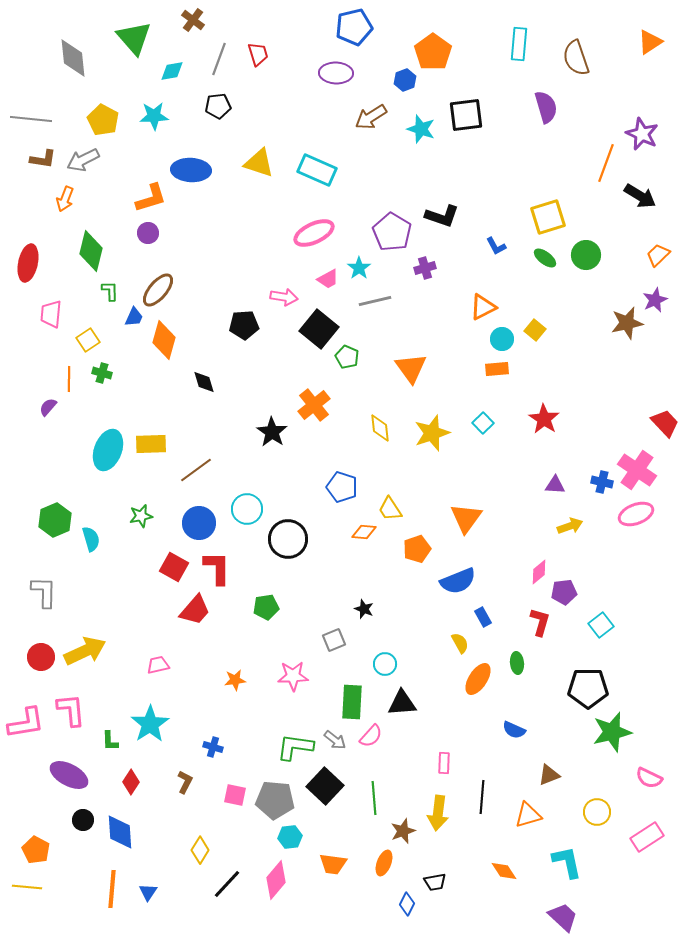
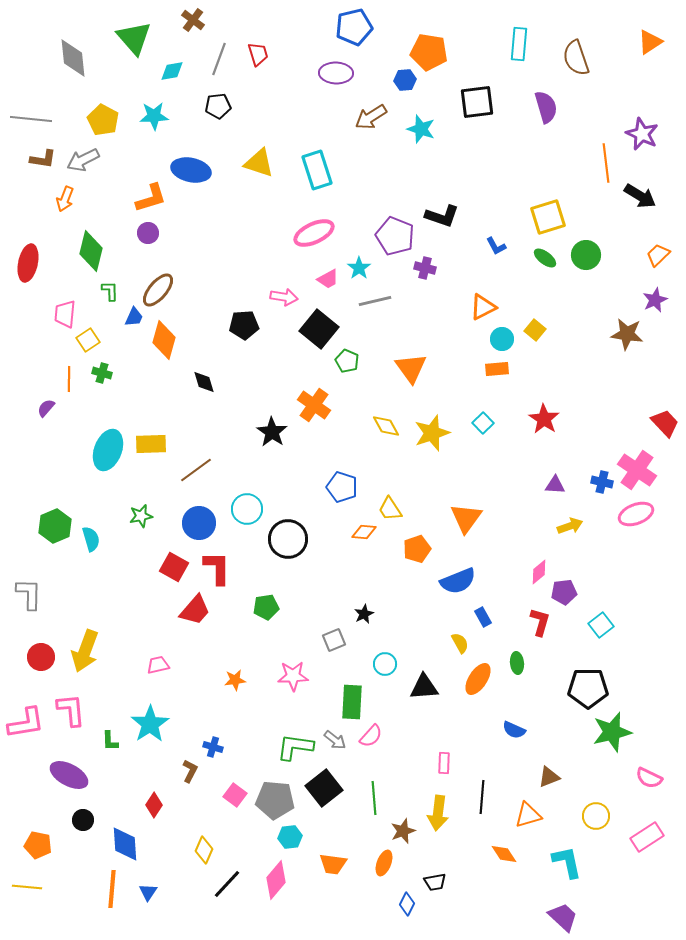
orange pentagon at (433, 52): moved 4 px left; rotated 27 degrees counterclockwise
blue hexagon at (405, 80): rotated 15 degrees clockwise
black square at (466, 115): moved 11 px right, 13 px up
orange line at (606, 163): rotated 27 degrees counterclockwise
blue ellipse at (191, 170): rotated 9 degrees clockwise
cyan rectangle at (317, 170): rotated 48 degrees clockwise
purple pentagon at (392, 232): moved 3 px right, 4 px down; rotated 9 degrees counterclockwise
purple cross at (425, 268): rotated 30 degrees clockwise
pink trapezoid at (51, 314): moved 14 px right
brown star at (627, 323): moved 11 px down; rotated 20 degrees clockwise
green pentagon at (347, 357): moved 4 px down
orange cross at (314, 405): rotated 16 degrees counterclockwise
purple semicircle at (48, 407): moved 2 px left, 1 px down
yellow diamond at (380, 428): moved 6 px right, 2 px up; rotated 24 degrees counterclockwise
green hexagon at (55, 520): moved 6 px down
gray L-shape at (44, 592): moved 15 px left, 2 px down
black star at (364, 609): moved 5 px down; rotated 24 degrees clockwise
yellow arrow at (85, 651): rotated 135 degrees clockwise
black triangle at (402, 703): moved 22 px right, 16 px up
brown triangle at (549, 775): moved 2 px down
red diamond at (131, 782): moved 23 px right, 23 px down
brown L-shape at (185, 782): moved 5 px right, 11 px up
black square at (325, 786): moved 1 px left, 2 px down; rotated 9 degrees clockwise
pink square at (235, 795): rotated 25 degrees clockwise
yellow circle at (597, 812): moved 1 px left, 4 px down
blue diamond at (120, 832): moved 5 px right, 12 px down
orange pentagon at (36, 850): moved 2 px right, 5 px up; rotated 16 degrees counterclockwise
yellow diamond at (200, 850): moved 4 px right; rotated 8 degrees counterclockwise
orange diamond at (504, 871): moved 17 px up
